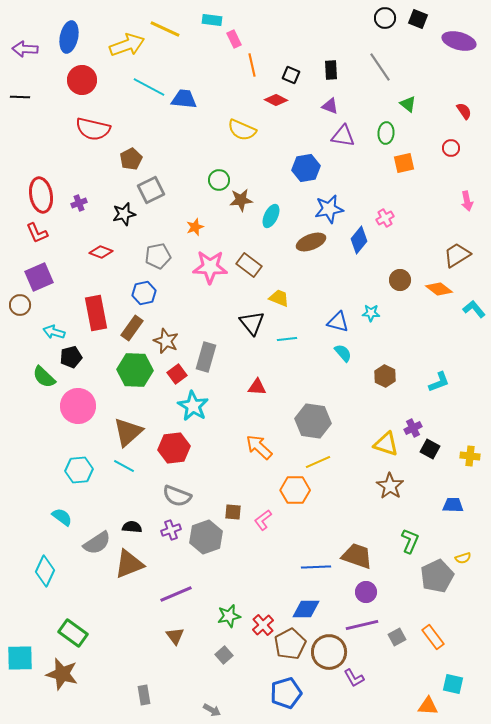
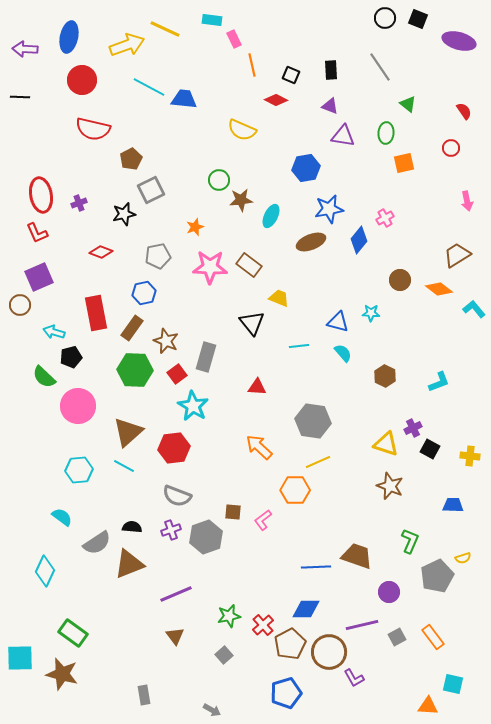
cyan line at (287, 339): moved 12 px right, 7 px down
brown star at (390, 486): rotated 12 degrees counterclockwise
purple circle at (366, 592): moved 23 px right
